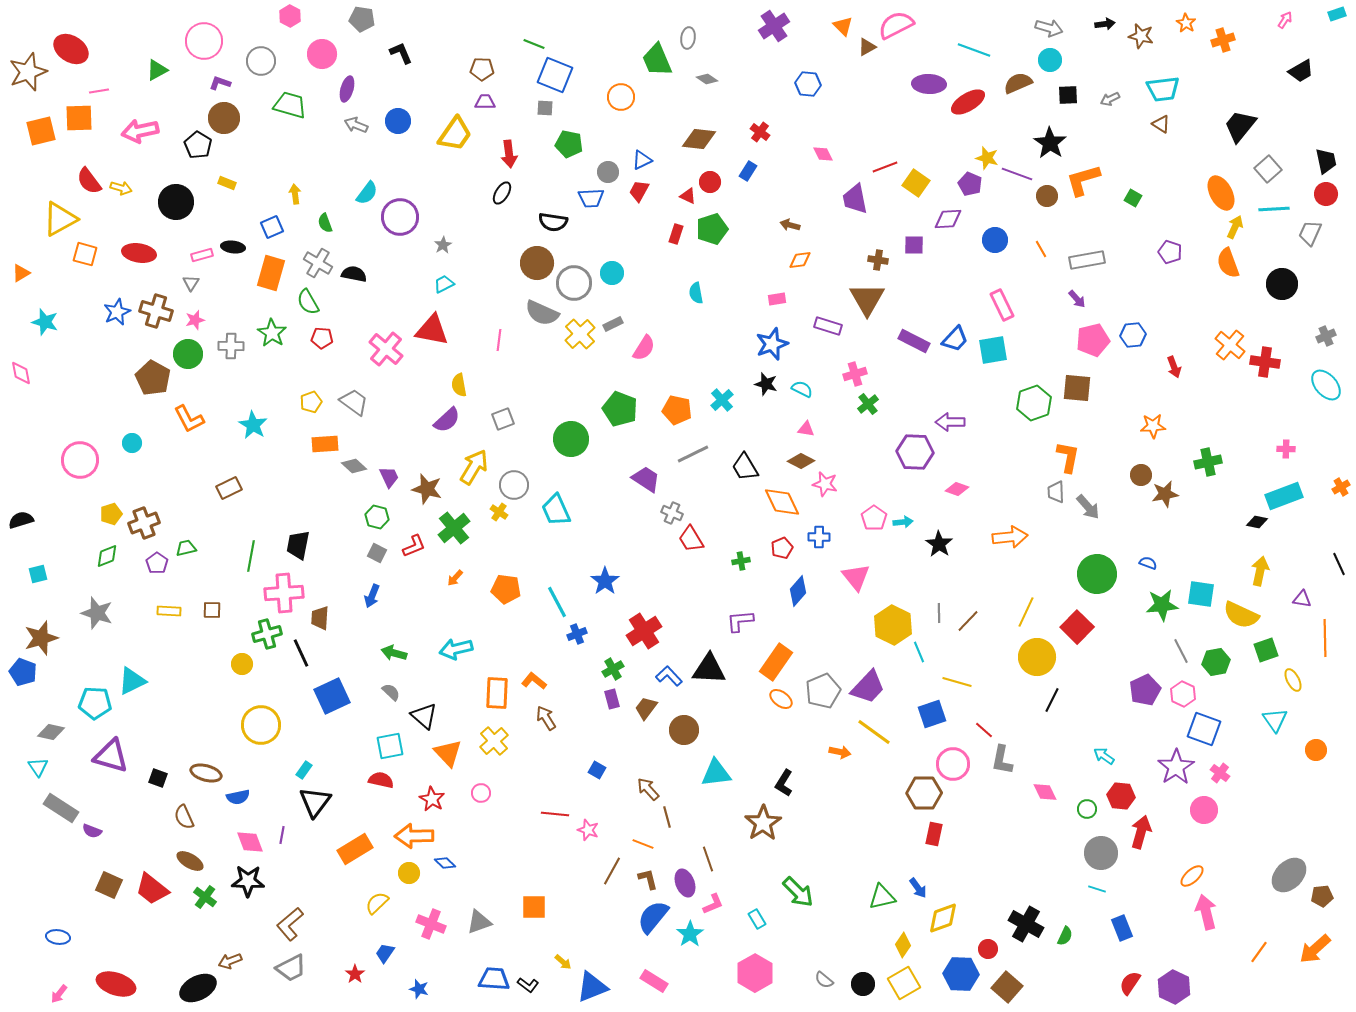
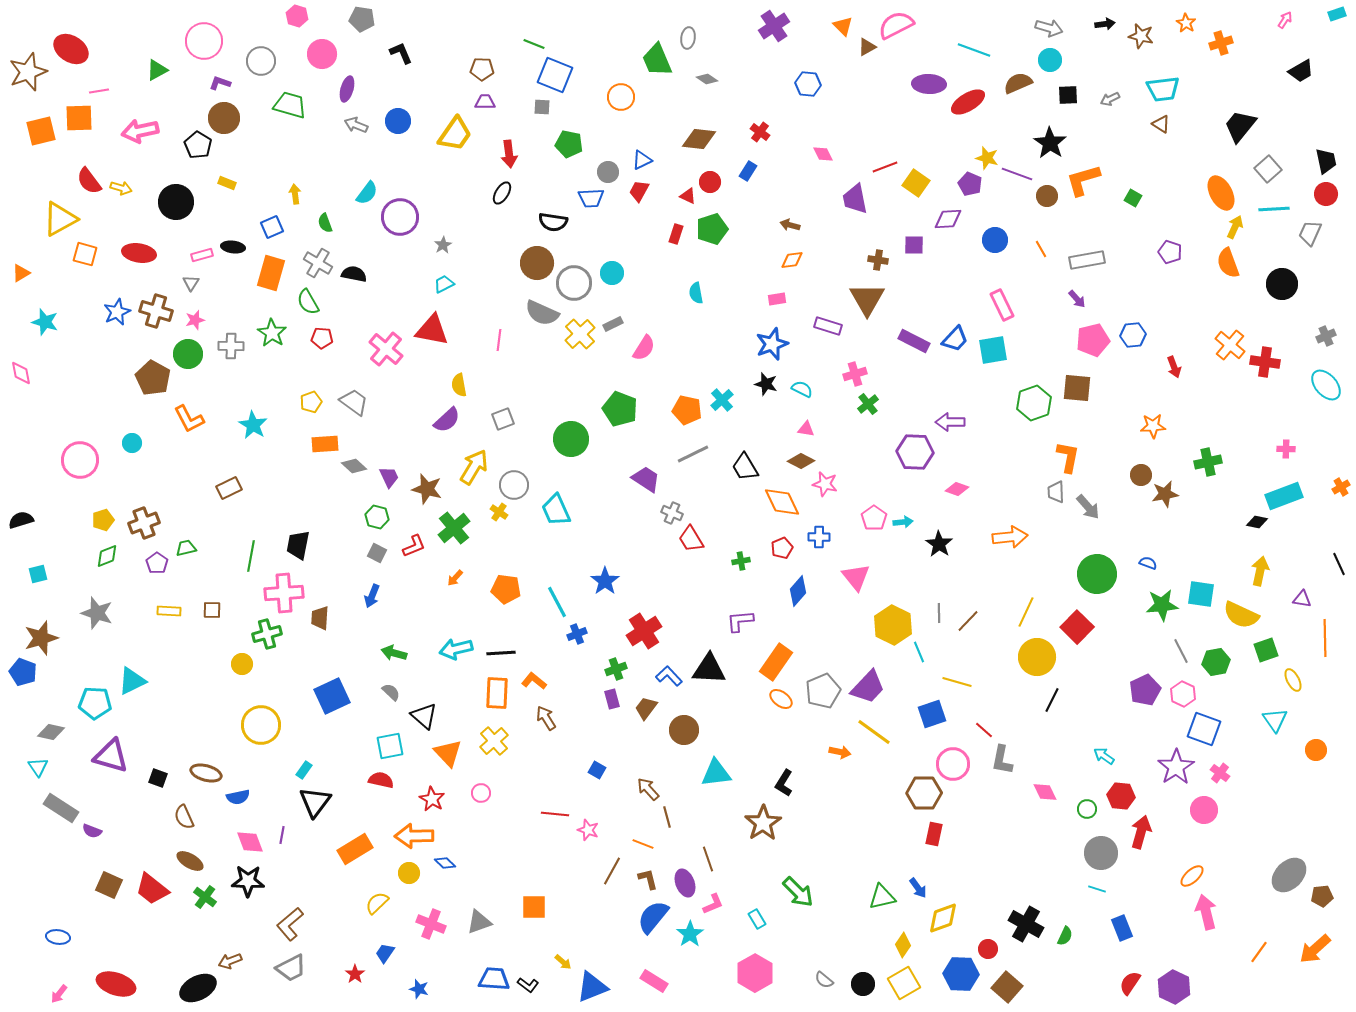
pink hexagon at (290, 16): moved 7 px right; rotated 10 degrees counterclockwise
orange cross at (1223, 40): moved 2 px left, 3 px down
gray square at (545, 108): moved 3 px left, 1 px up
orange diamond at (800, 260): moved 8 px left
orange pentagon at (677, 410): moved 10 px right
yellow pentagon at (111, 514): moved 8 px left, 6 px down
black line at (301, 653): moved 200 px right; rotated 68 degrees counterclockwise
green cross at (613, 669): moved 3 px right; rotated 10 degrees clockwise
